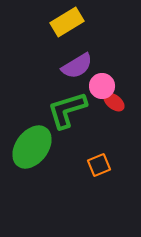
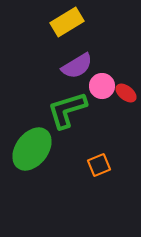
red ellipse: moved 12 px right, 9 px up
green ellipse: moved 2 px down
